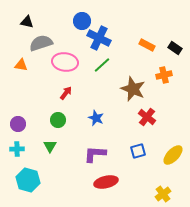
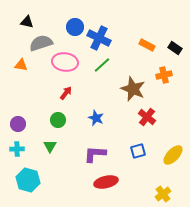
blue circle: moved 7 px left, 6 px down
